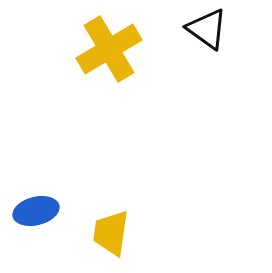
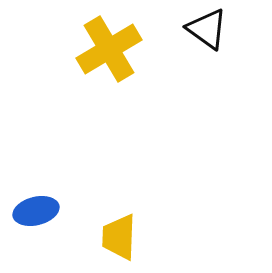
yellow trapezoid: moved 8 px right, 4 px down; rotated 6 degrees counterclockwise
